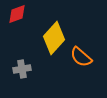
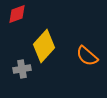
yellow diamond: moved 10 px left, 8 px down
orange semicircle: moved 6 px right, 1 px up
